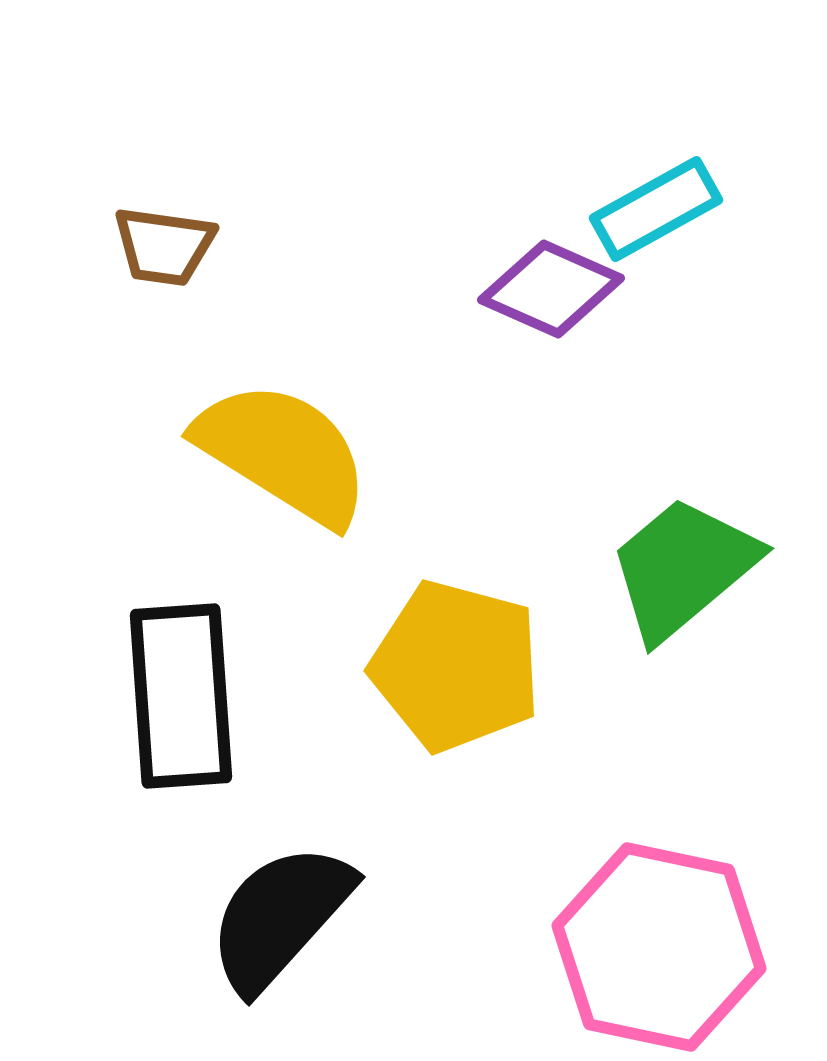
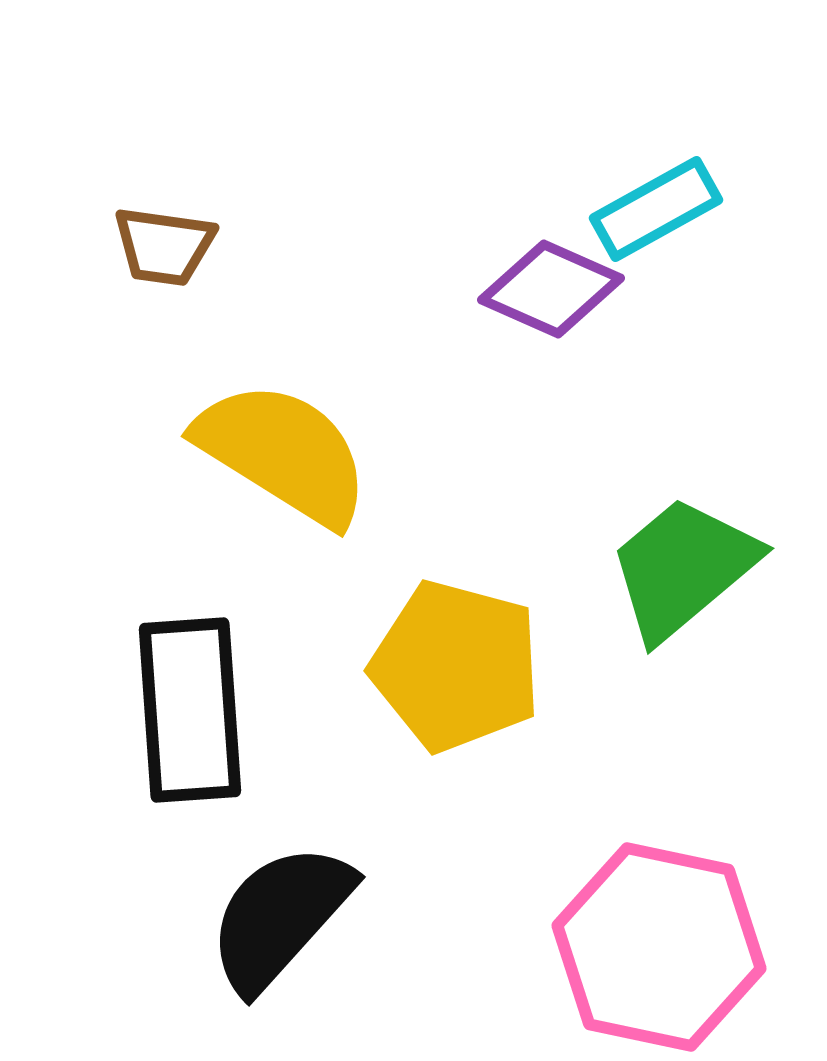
black rectangle: moved 9 px right, 14 px down
